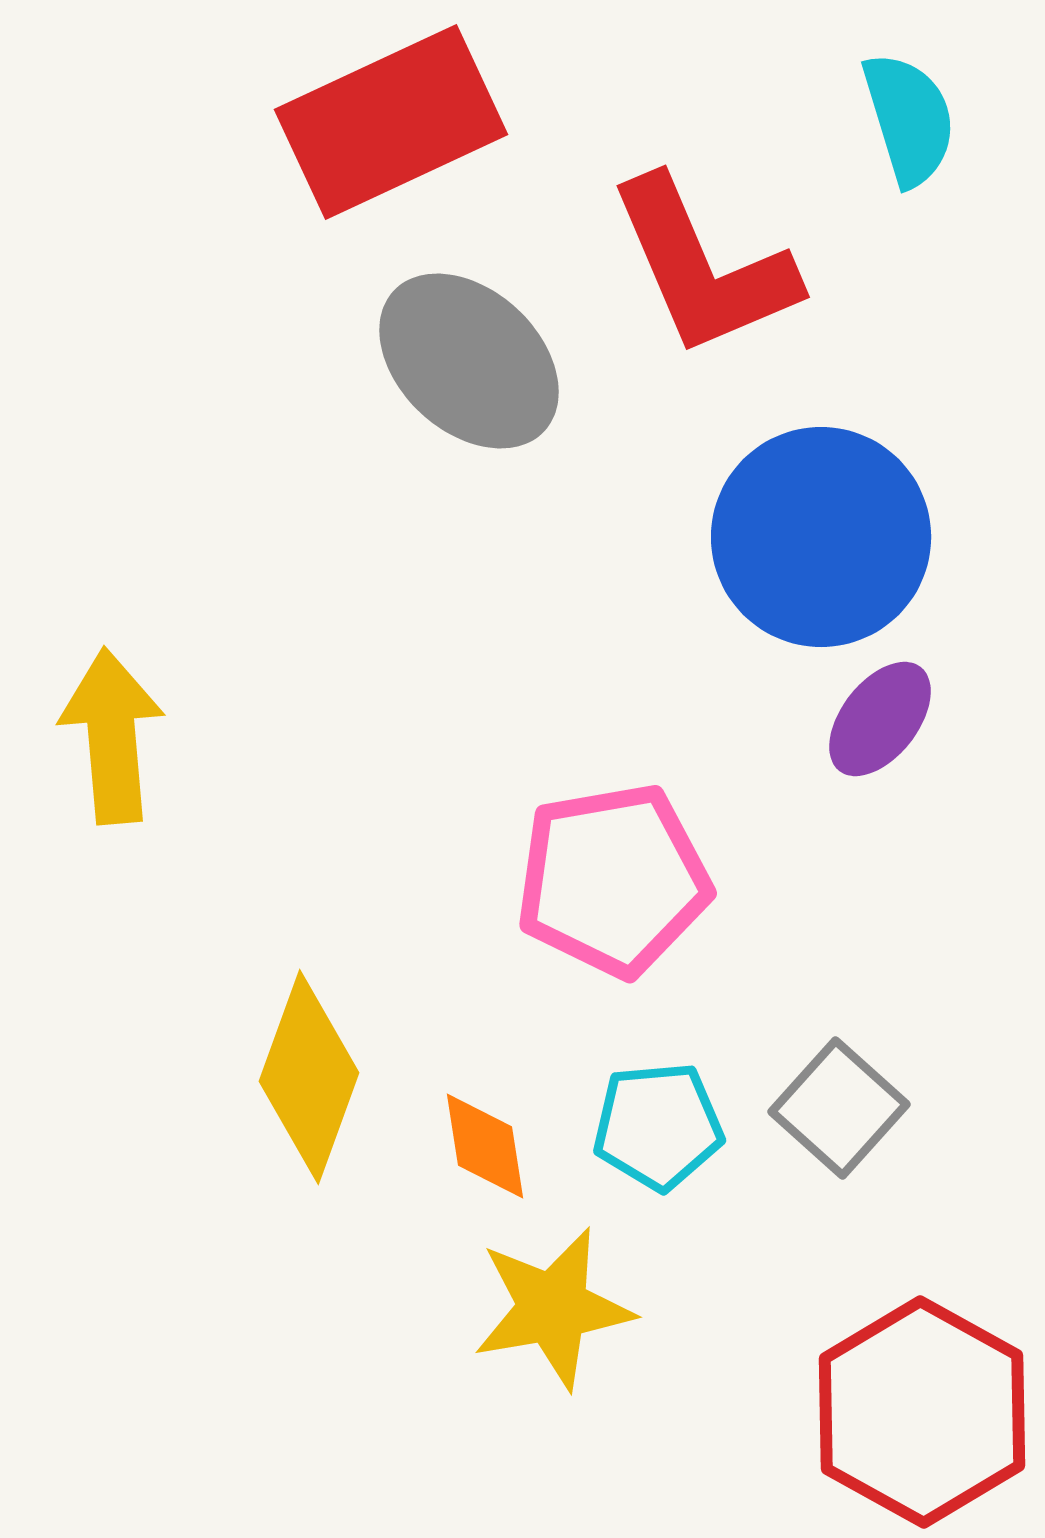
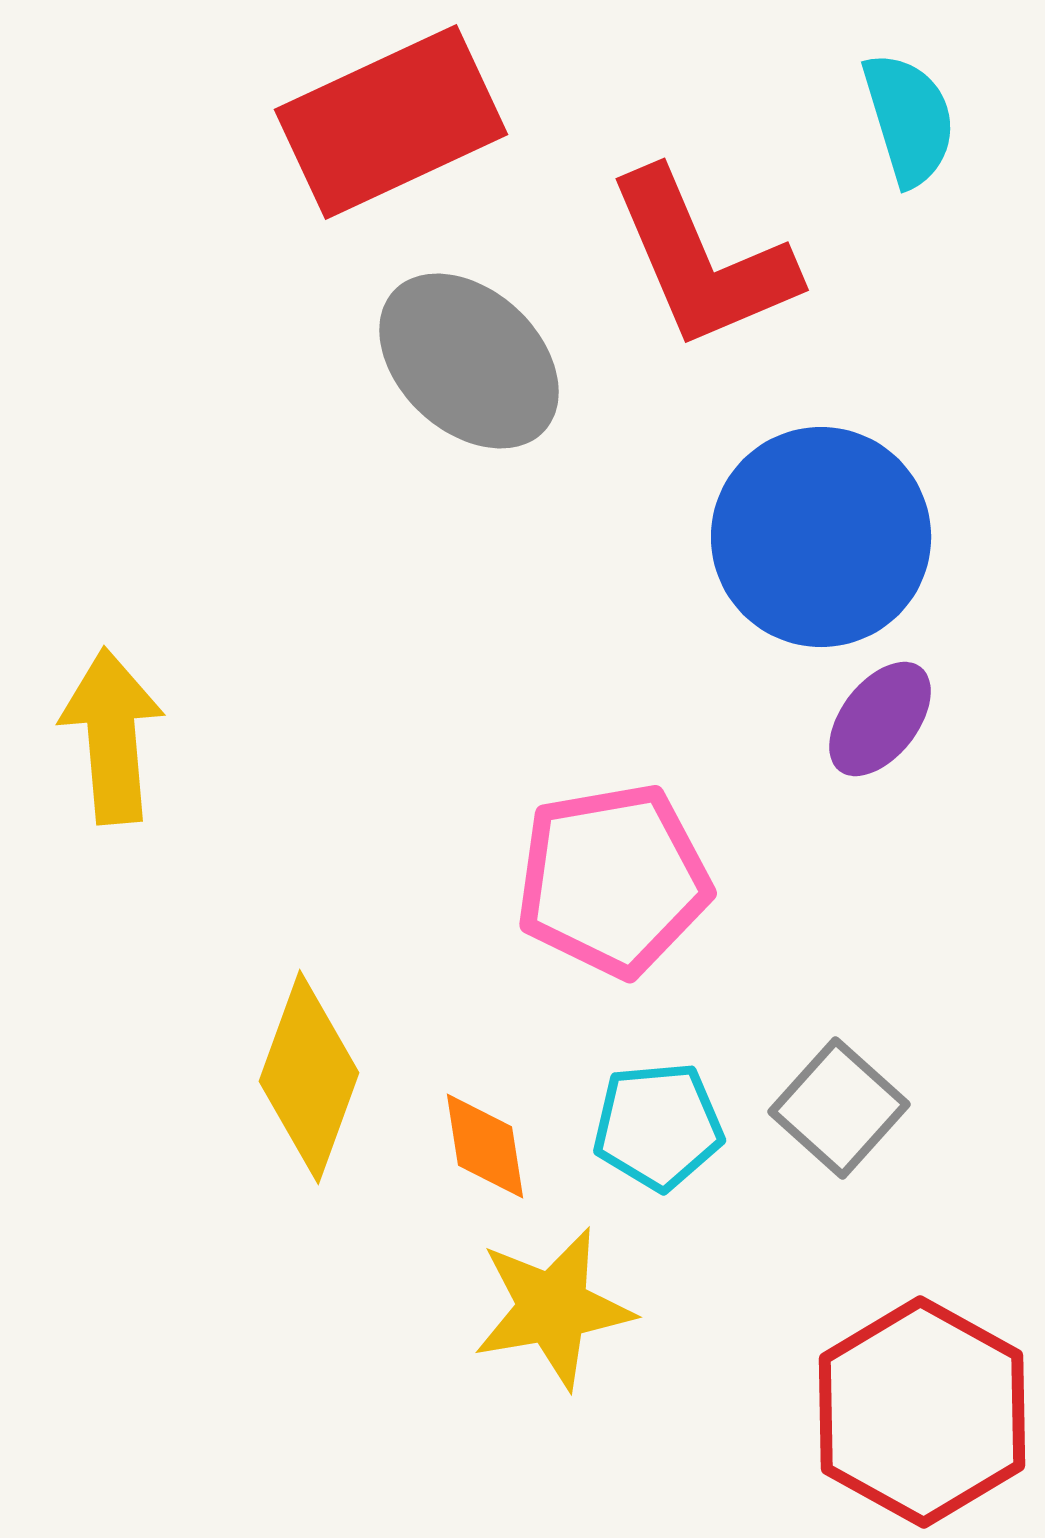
red L-shape: moved 1 px left, 7 px up
